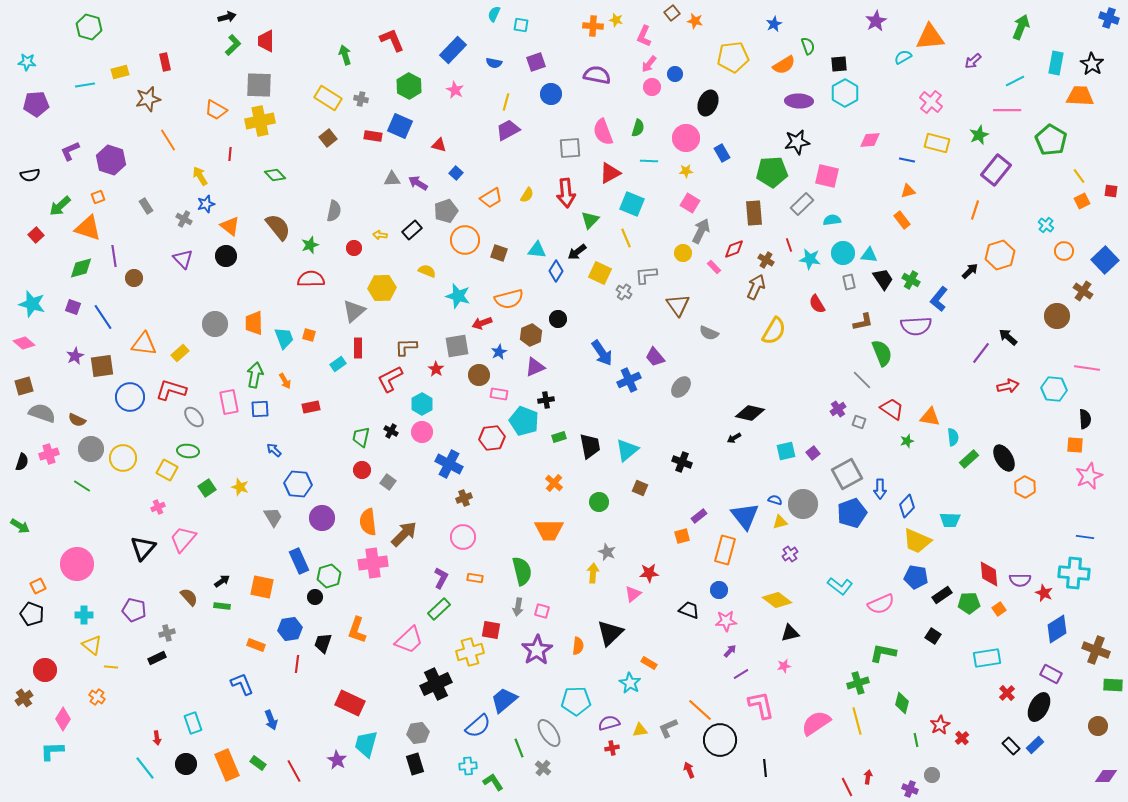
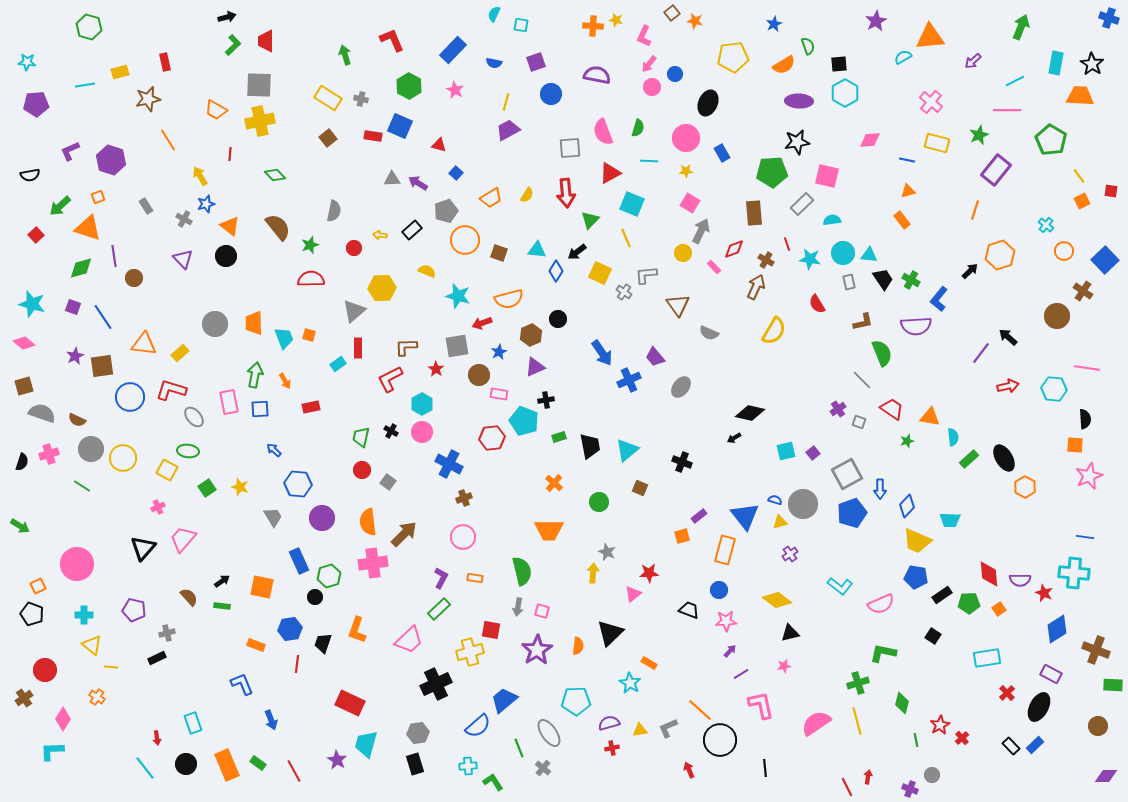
red line at (789, 245): moved 2 px left, 1 px up
